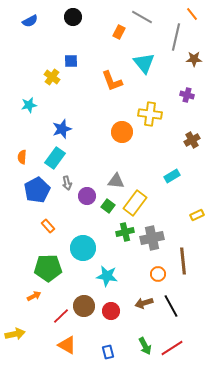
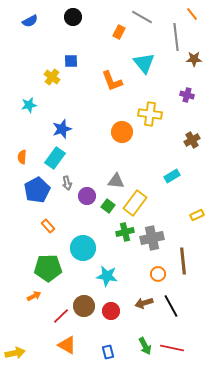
gray line at (176, 37): rotated 20 degrees counterclockwise
yellow arrow at (15, 334): moved 19 px down
red line at (172, 348): rotated 45 degrees clockwise
